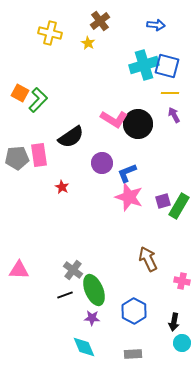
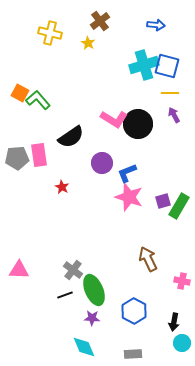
green L-shape: rotated 85 degrees counterclockwise
